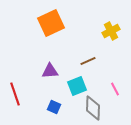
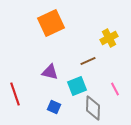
yellow cross: moved 2 px left, 7 px down
purple triangle: moved 1 px down; rotated 18 degrees clockwise
